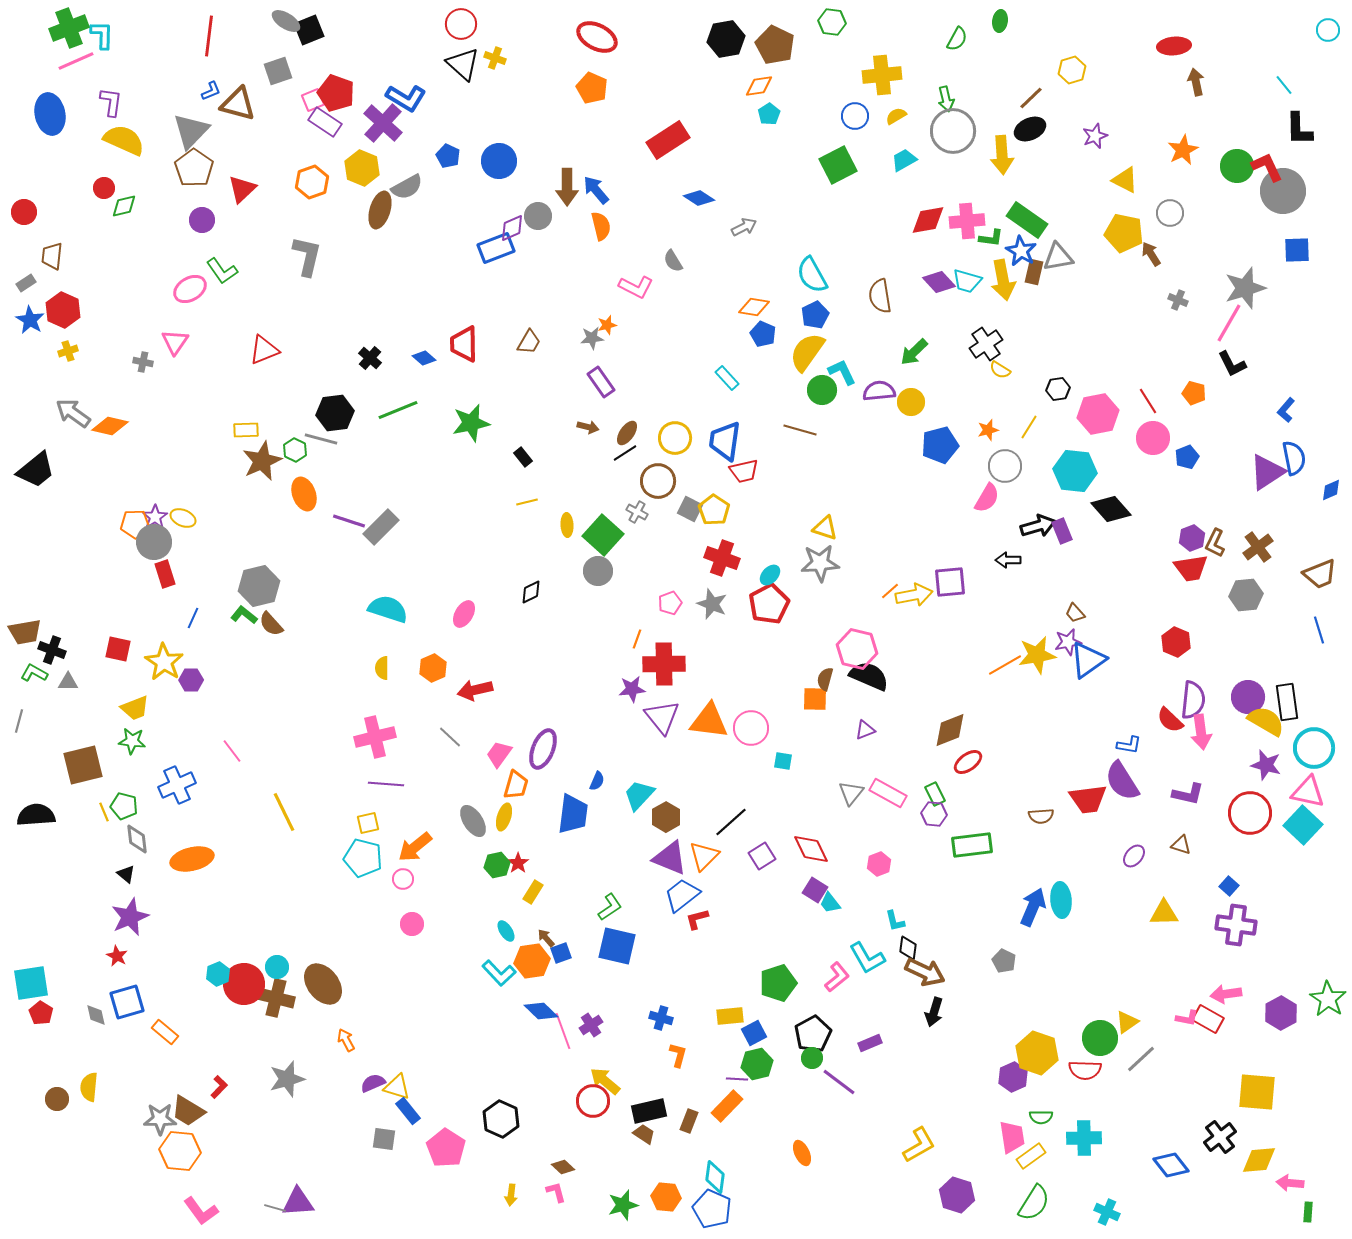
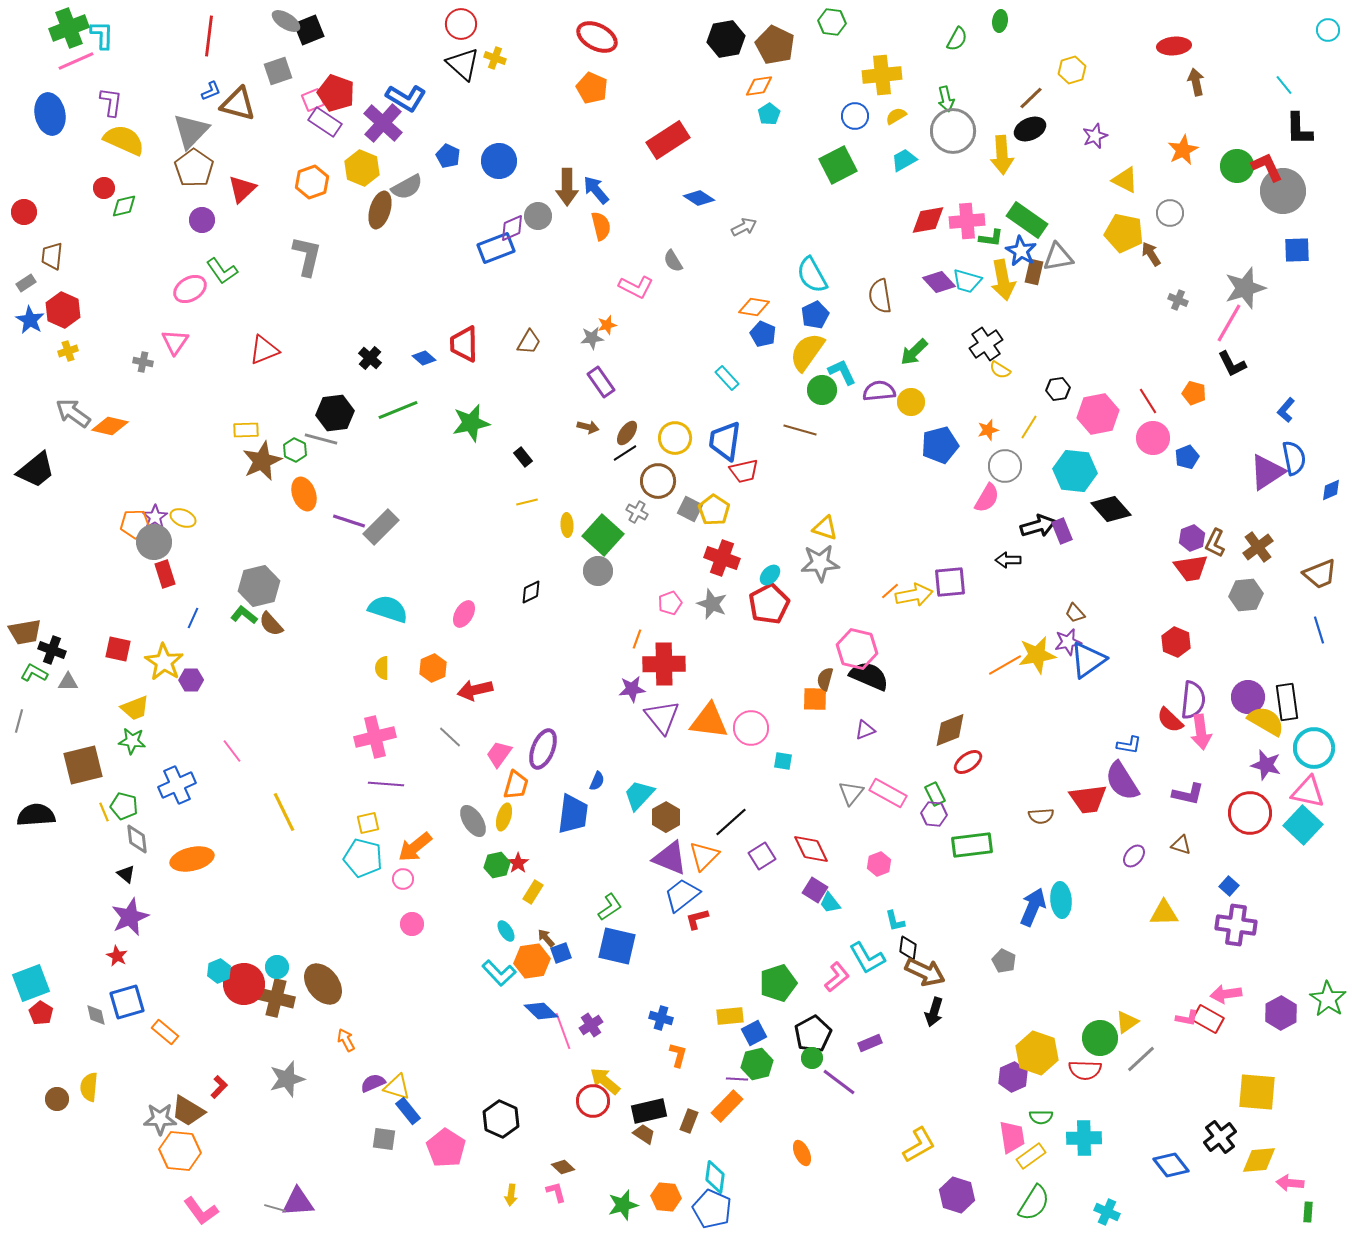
cyan hexagon at (218, 974): moved 1 px right, 3 px up
cyan square at (31, 983): rotated 12 degrees counterclockwise
